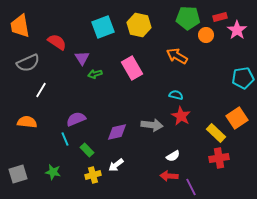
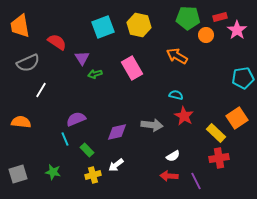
red star: moved 3 px right
orange semicircle: moved 6 px left
purple line: moved 5 px right, 6 px up
